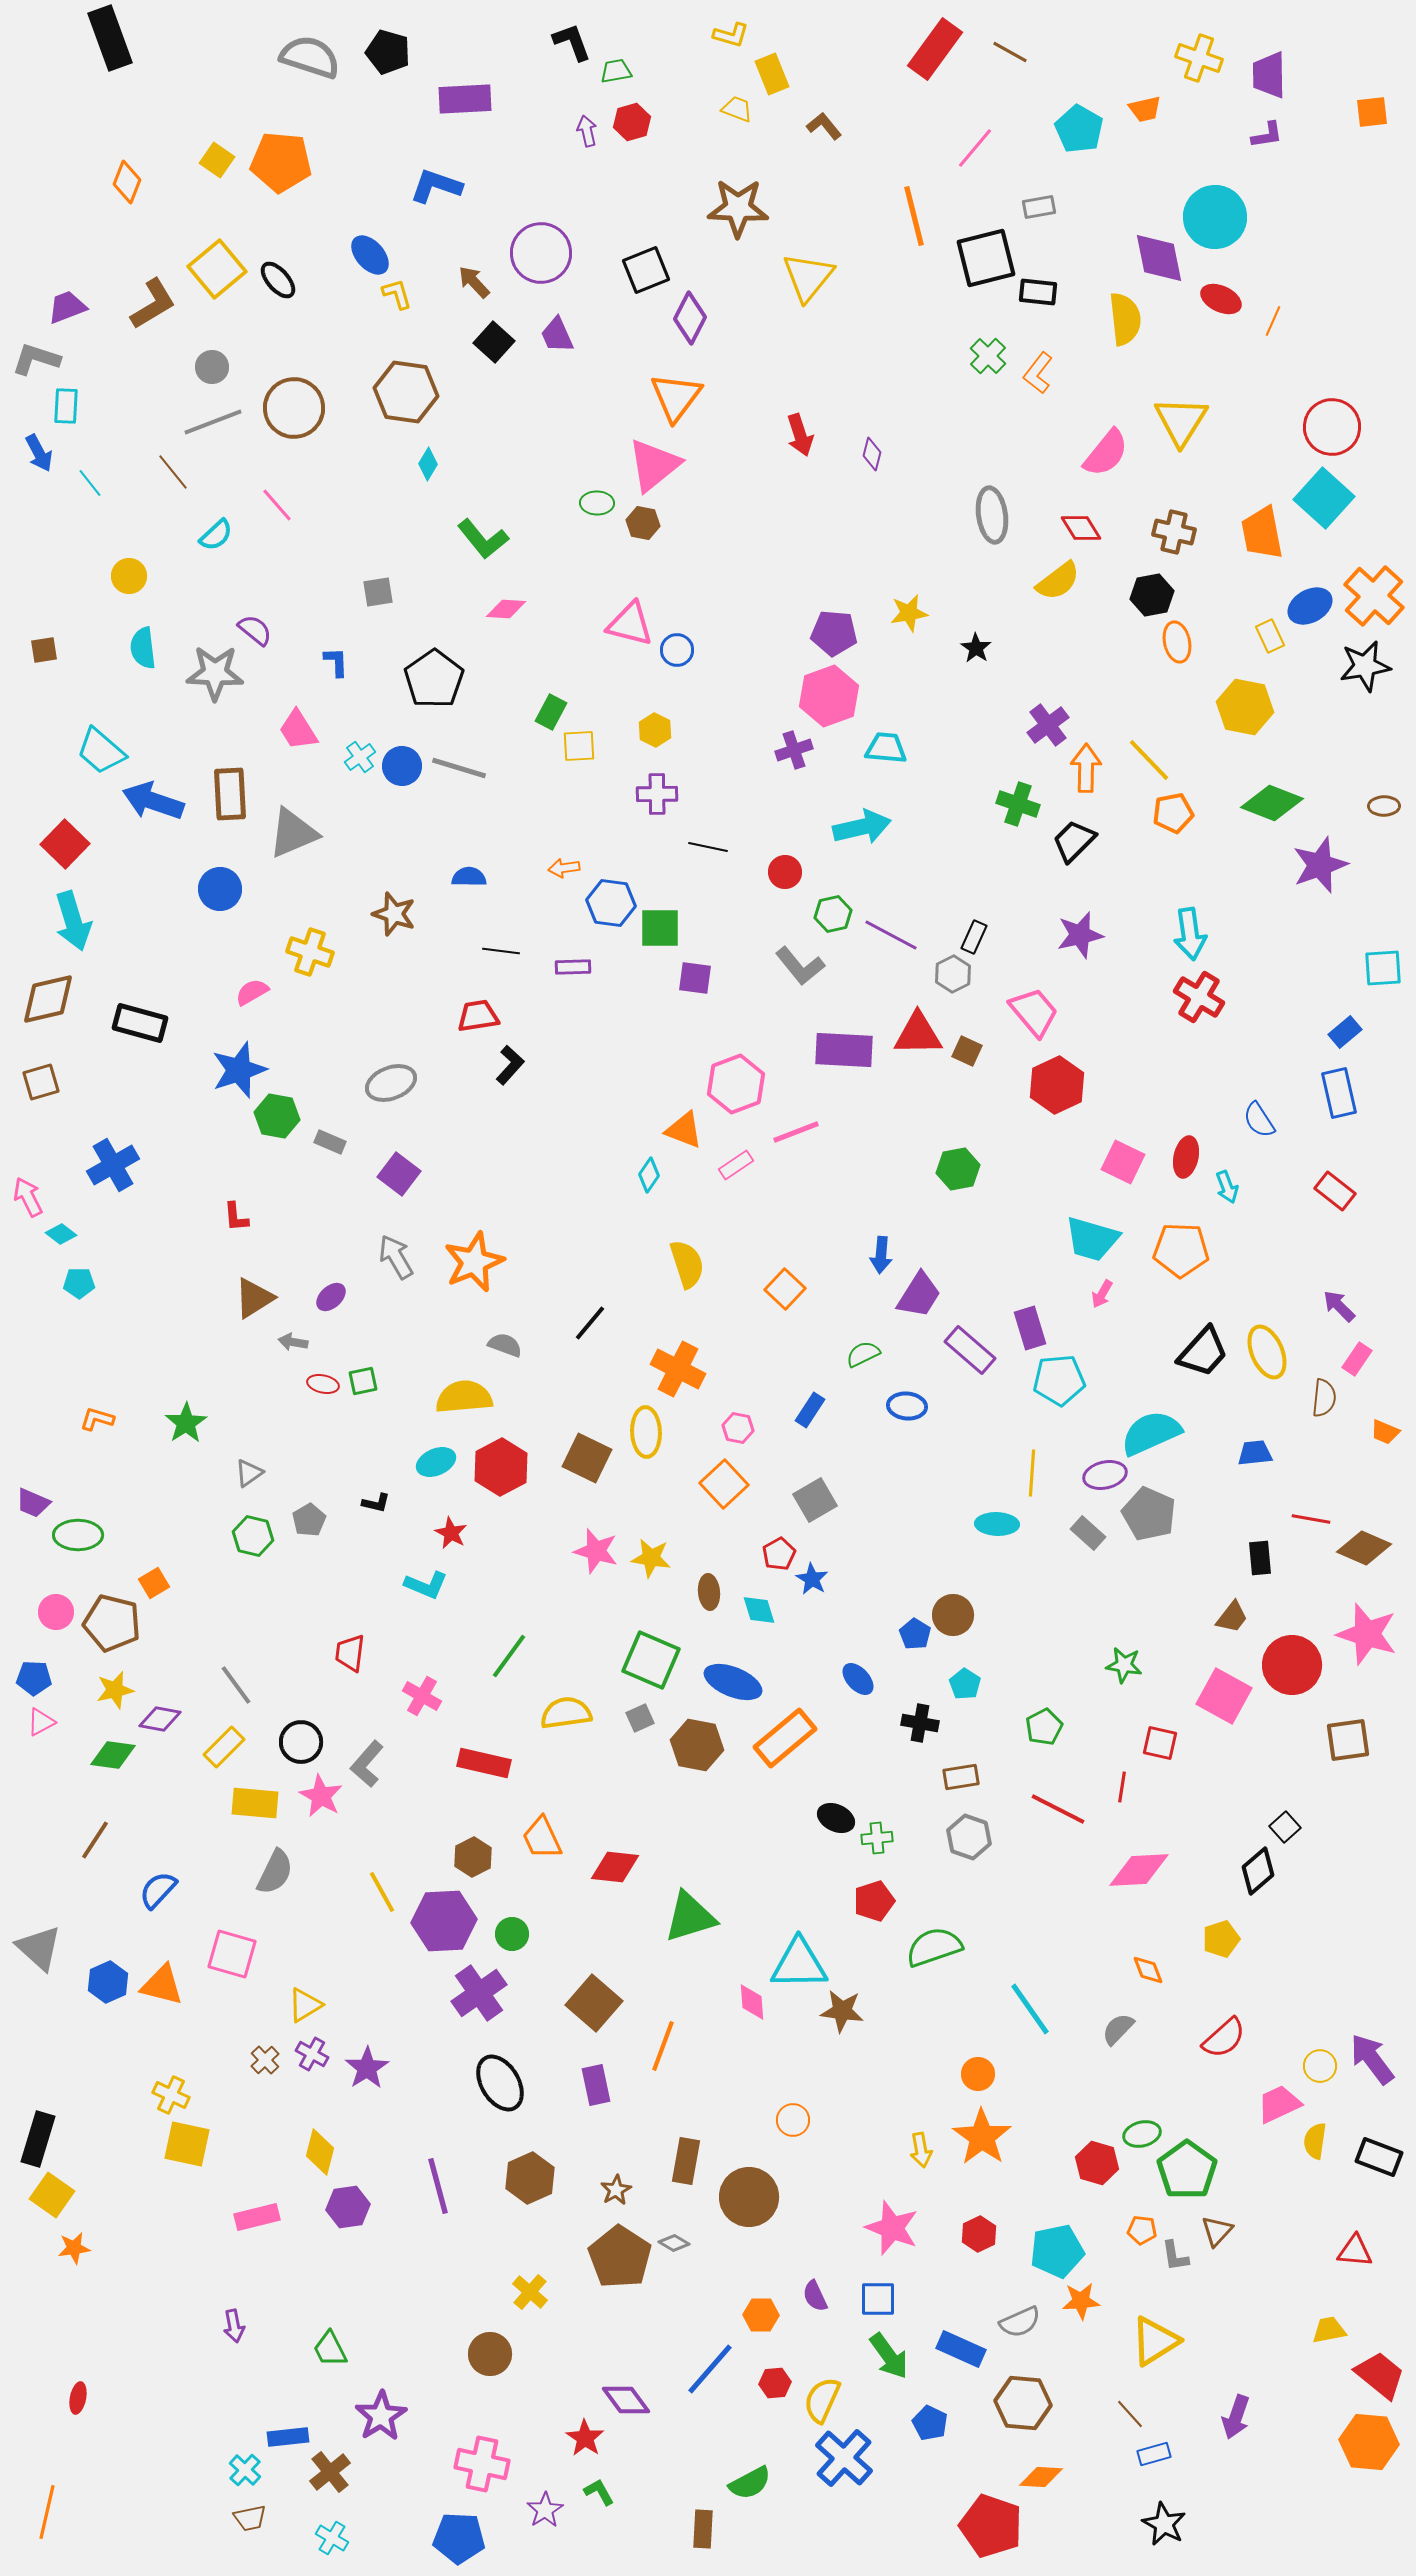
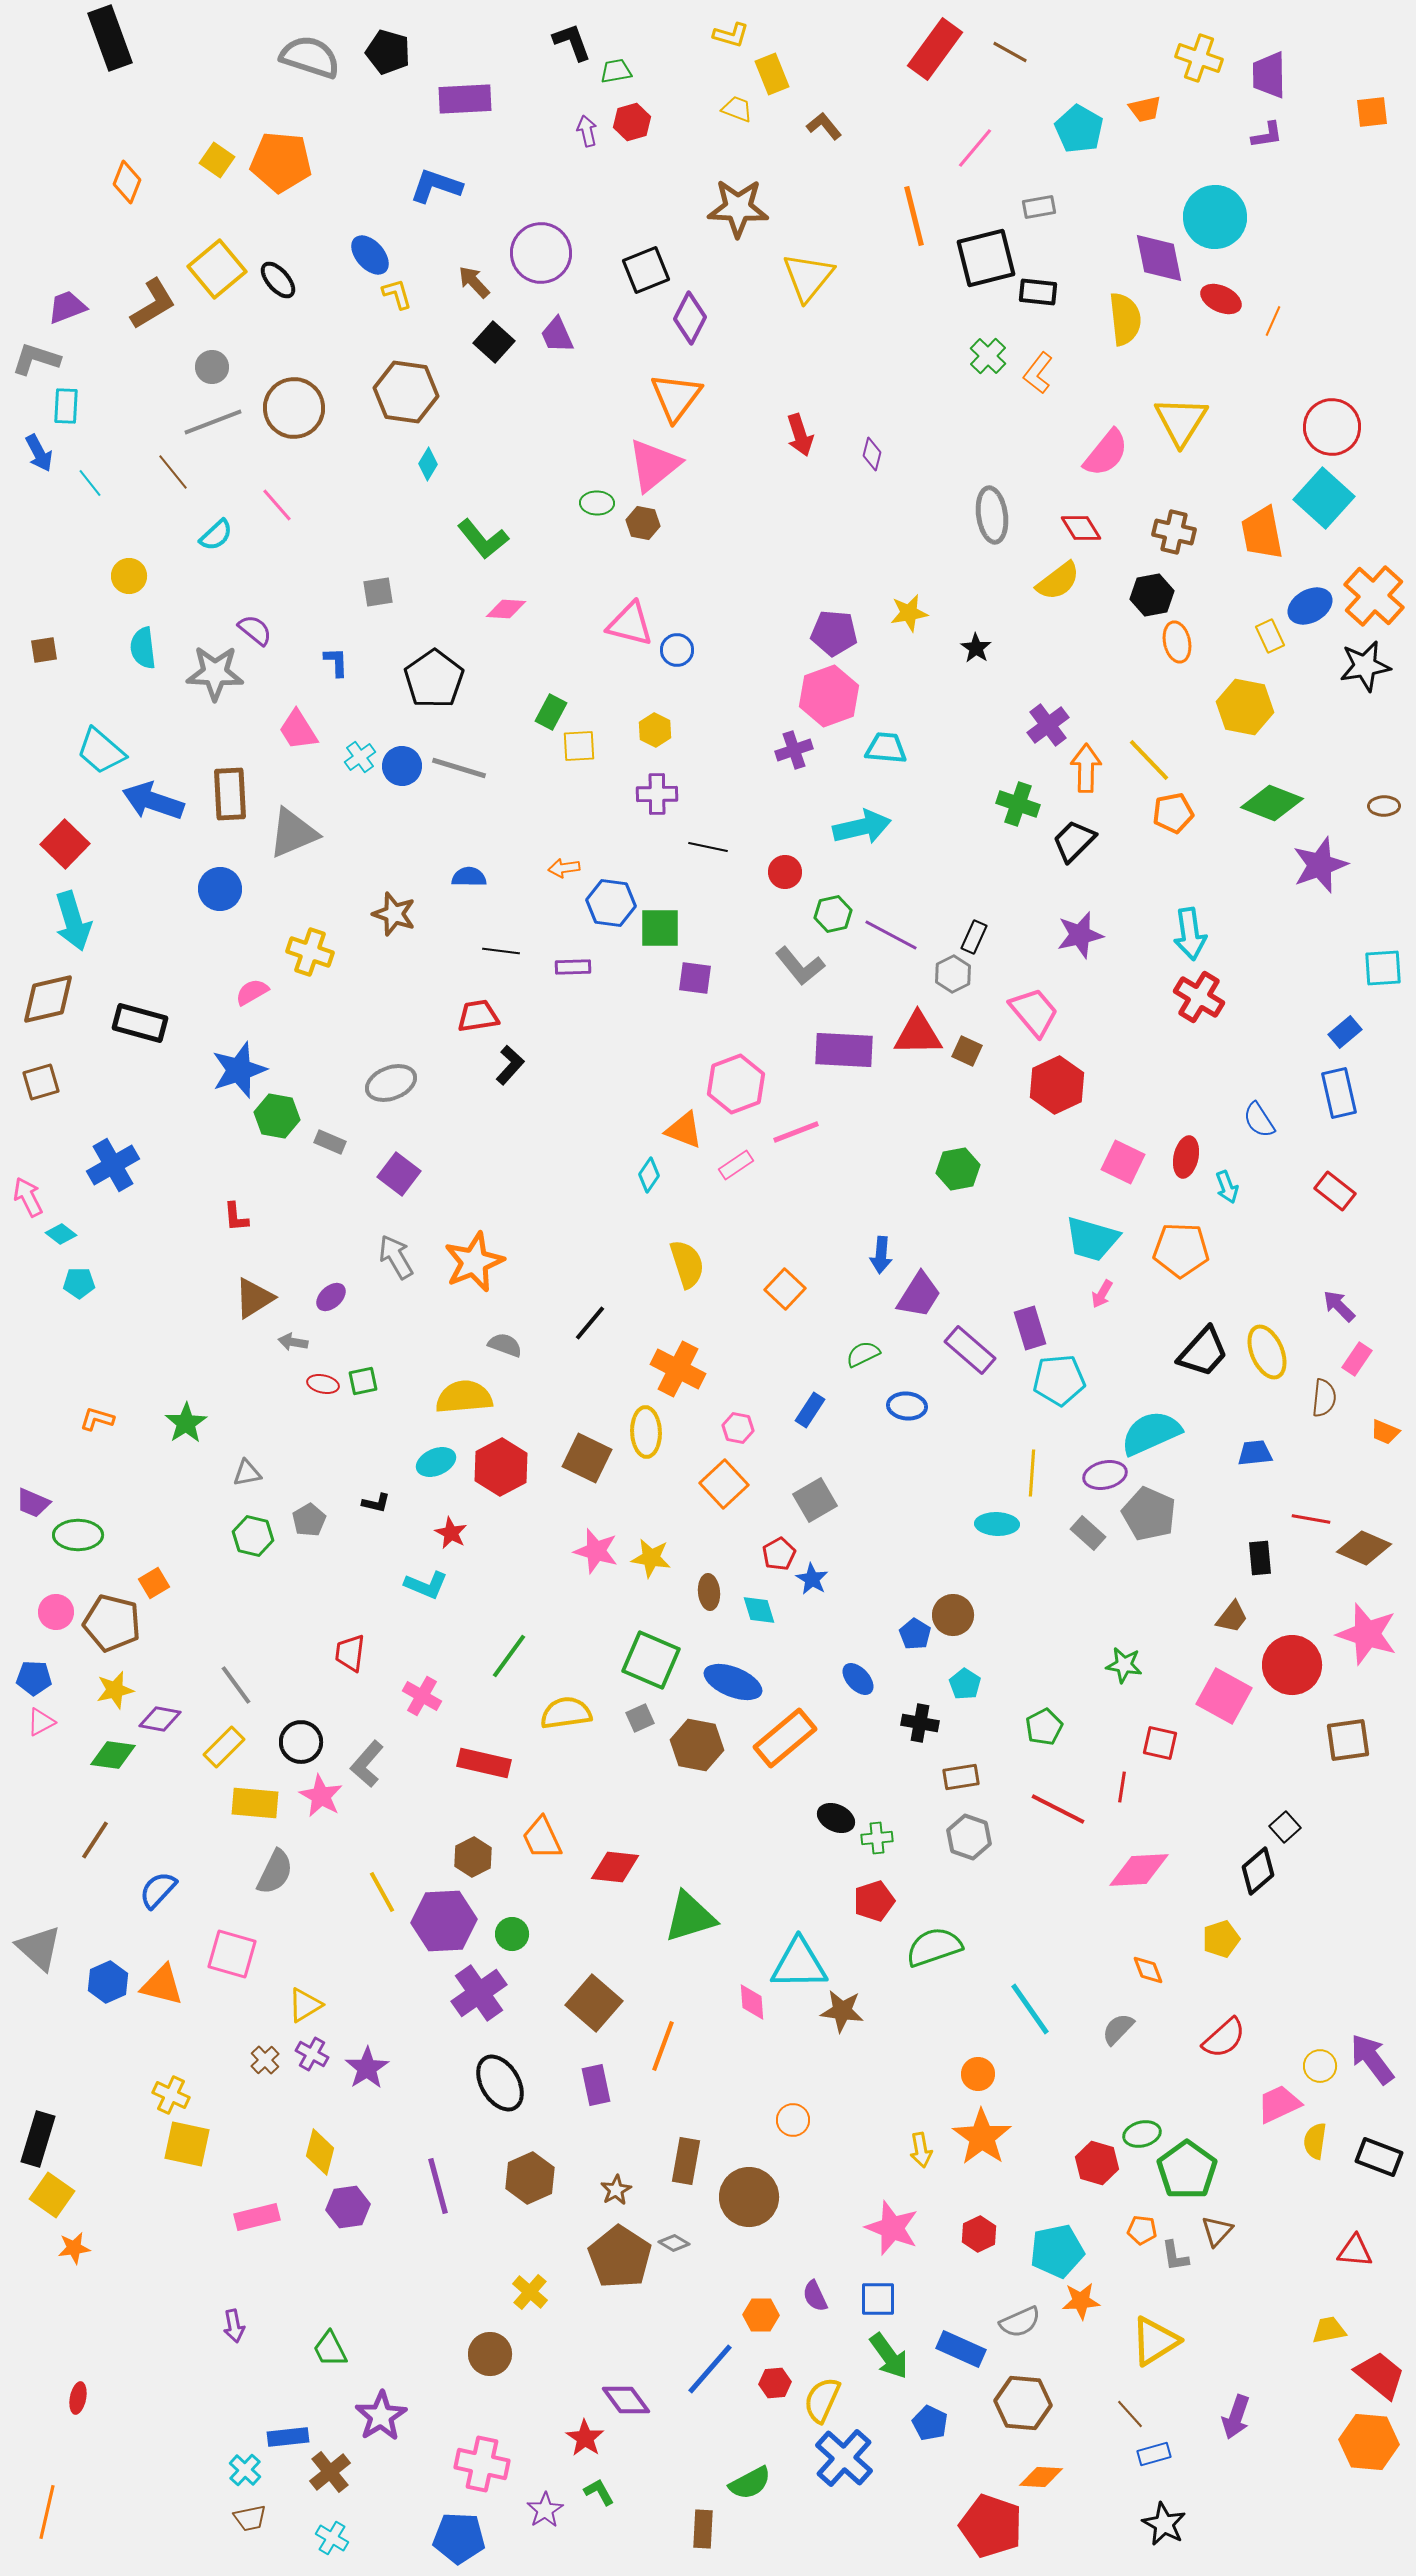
gray triangle at (249, 1473): moved 2 px left; rotated 24 degrees clockwise
